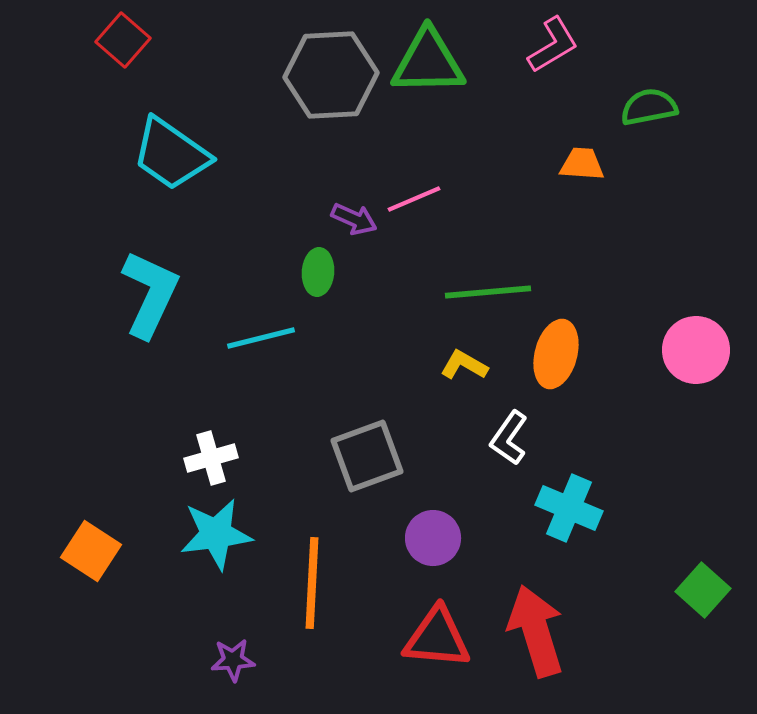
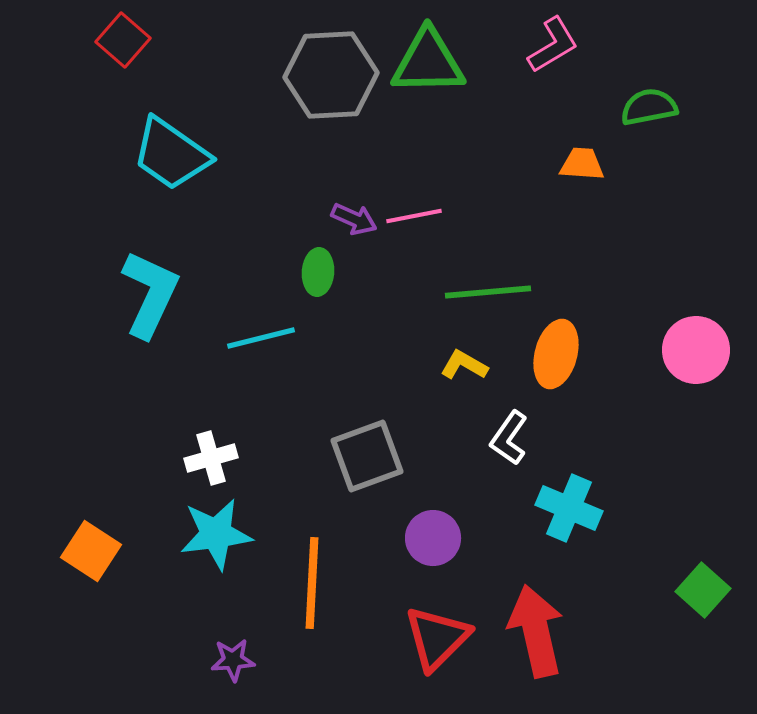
pink line: moved 17 px down; rotated 12 degrees clockwise
red arrow: rotated 4 degrees clockwise
red triangle: rotated 50 degrees counterclockwise
